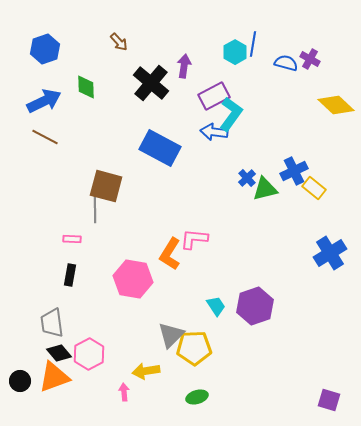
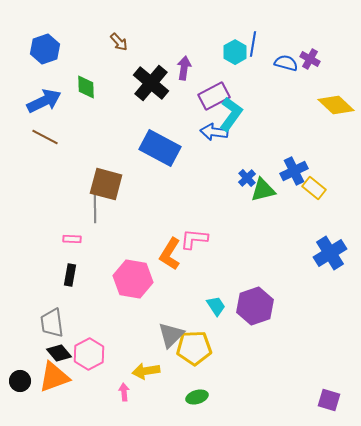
purple arrow at (184, 66): moved 2 px down
brown square at (106, 186): moved 2 px up
green triangle at (265, 189): moved 2 px left, 1 px down
